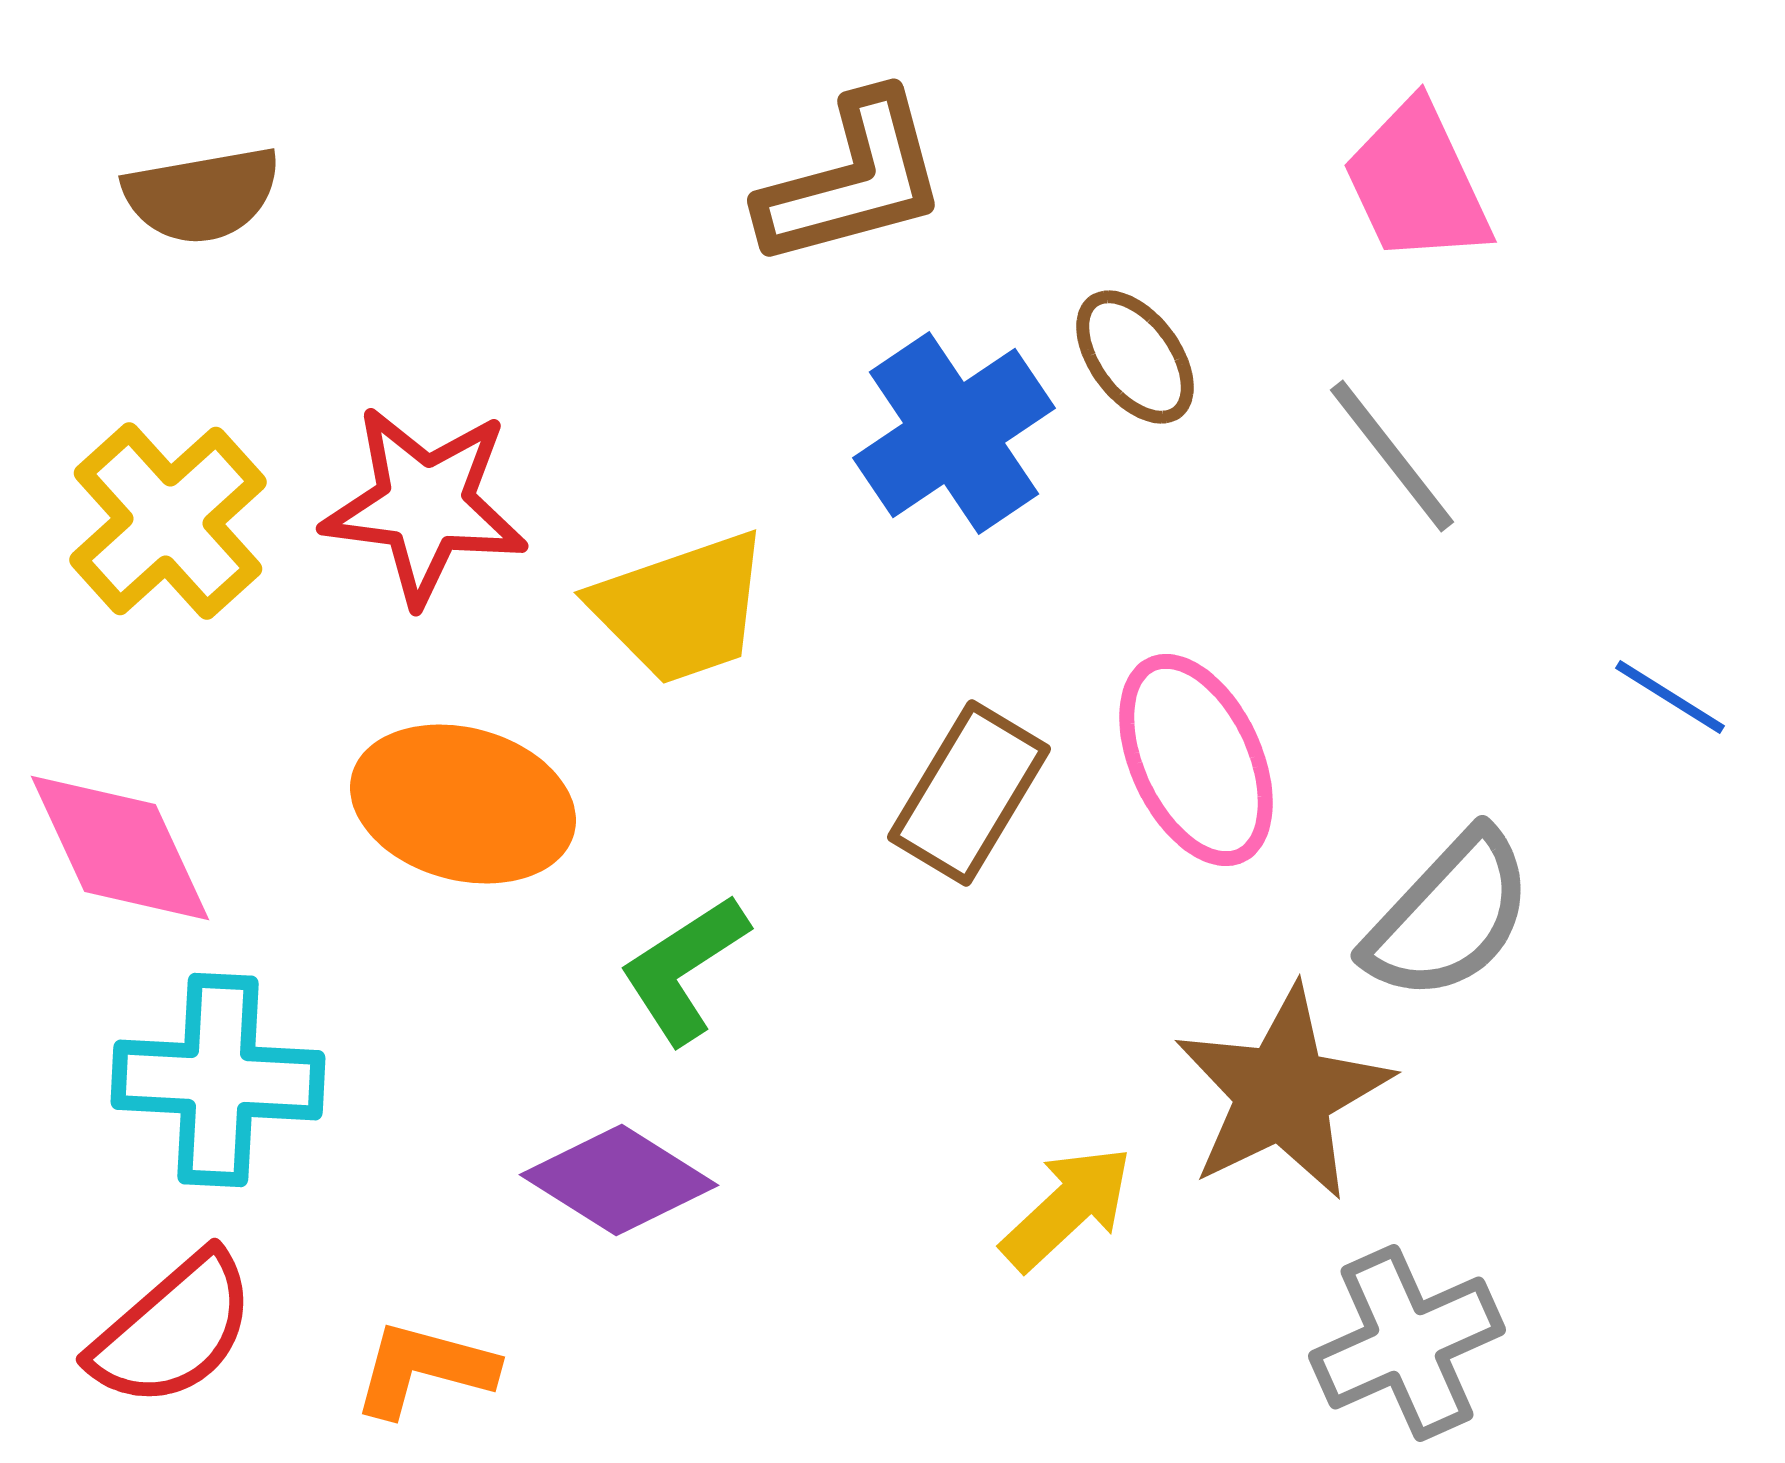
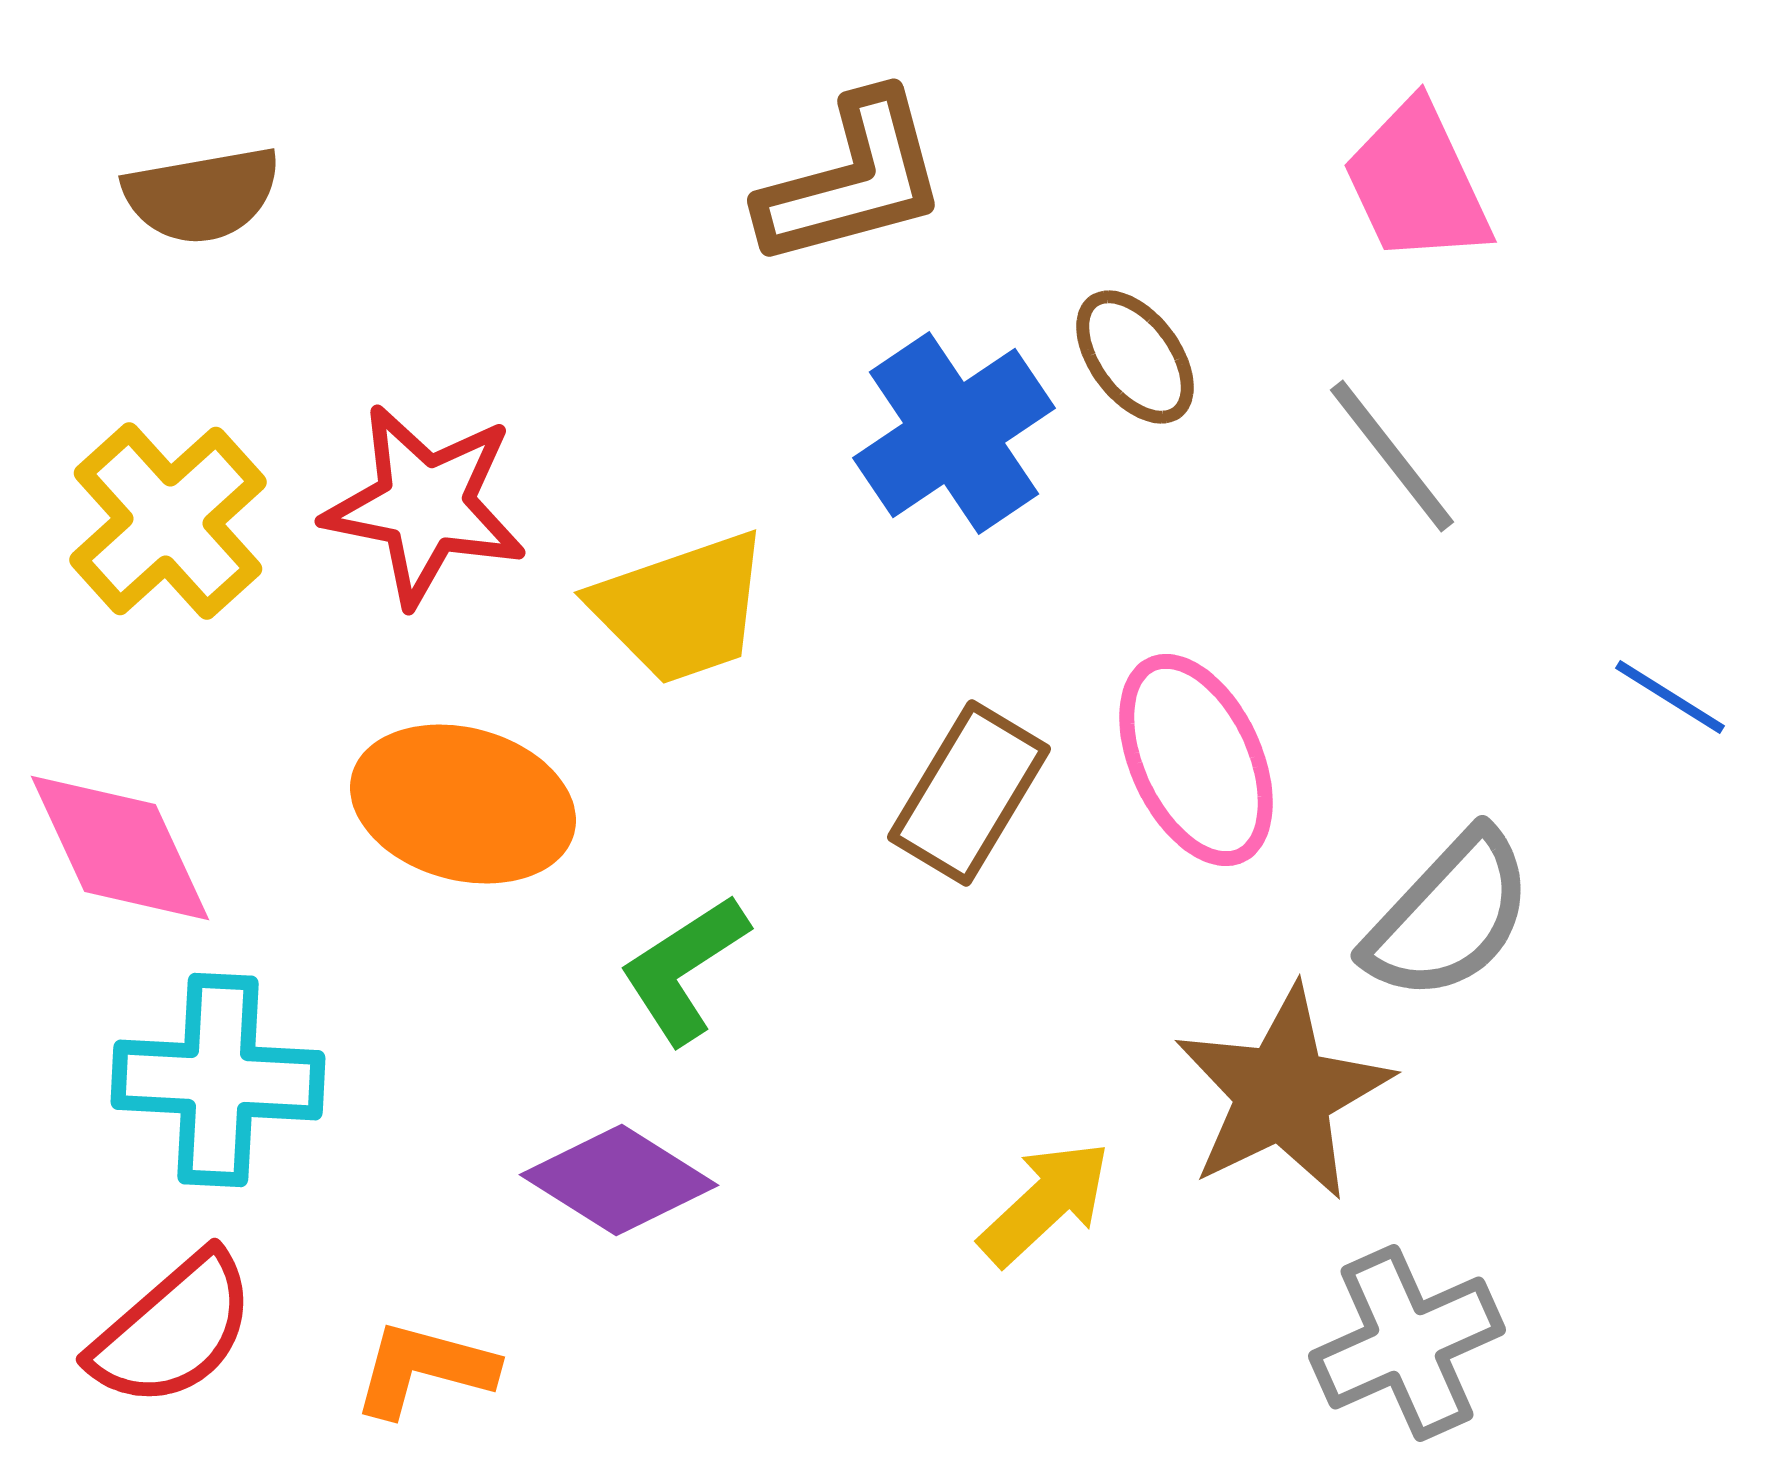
red star: rotated 4 degrees clockwise
yellow arrow: moved 22 px left, 5 px up
